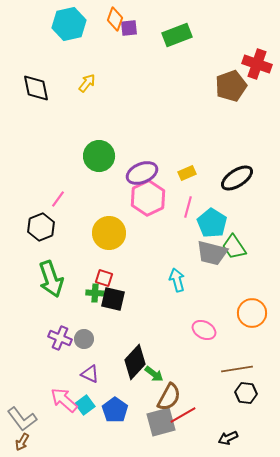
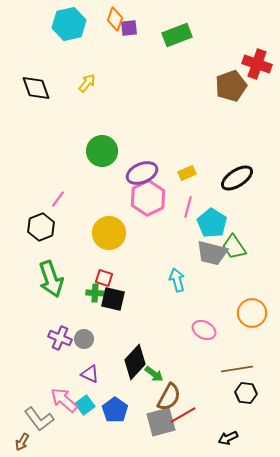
black diamond at (36, 88): rotated 8 degrees counterclockwise
green circle at (99, 156): moved 3 px right, 5 px up
gray L-shape at (22, 419): moved 17 px right
